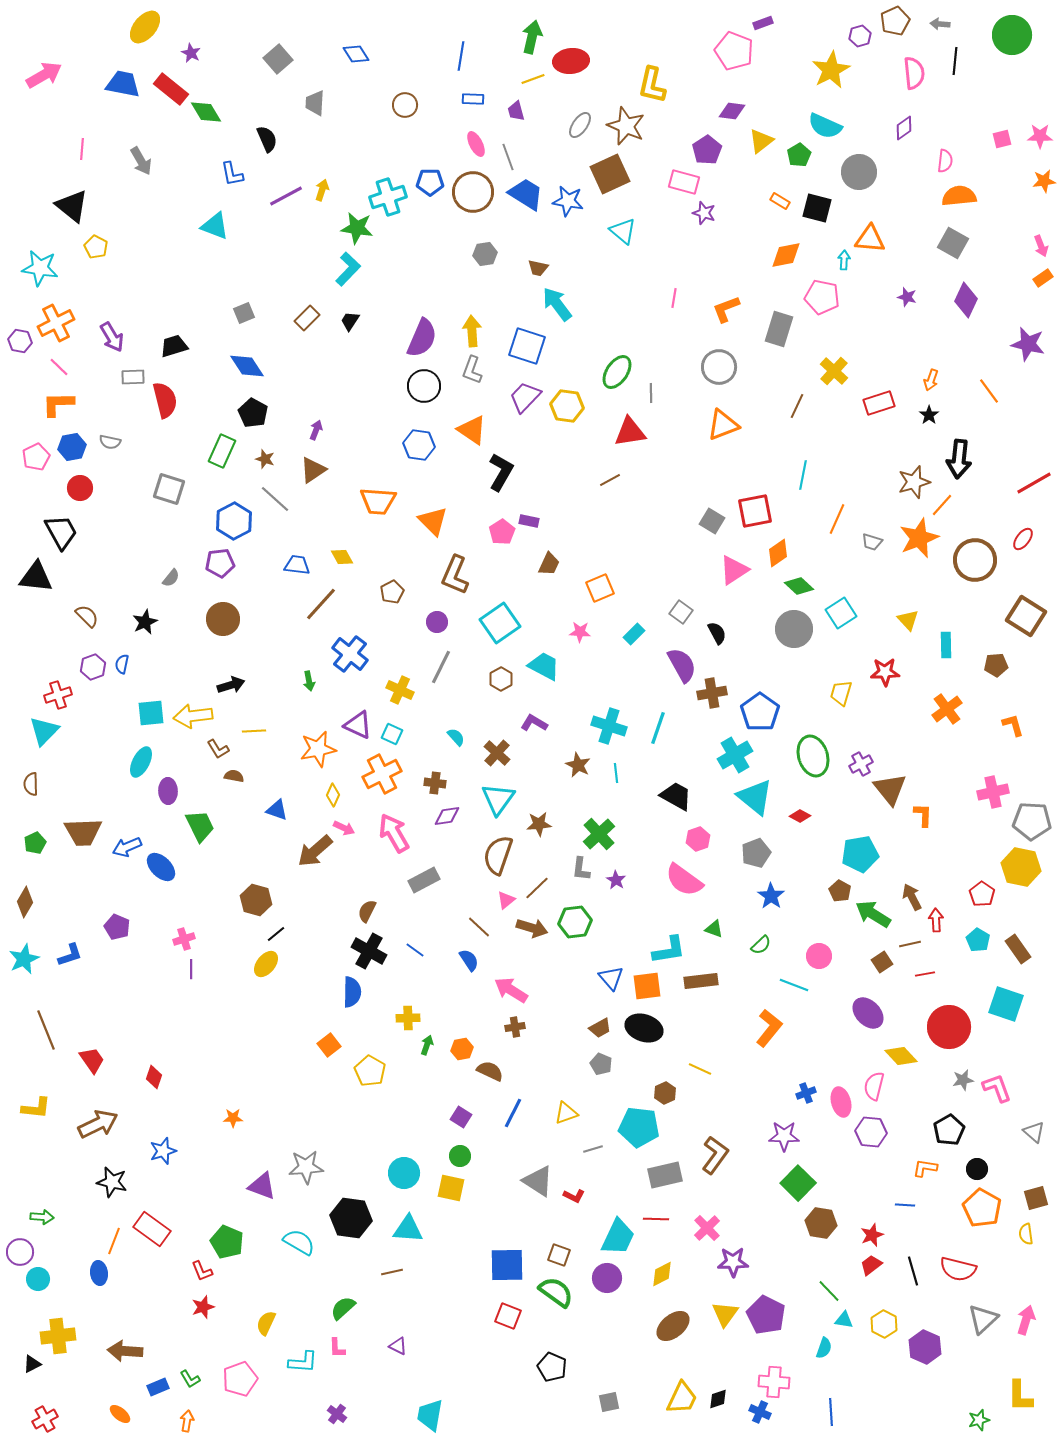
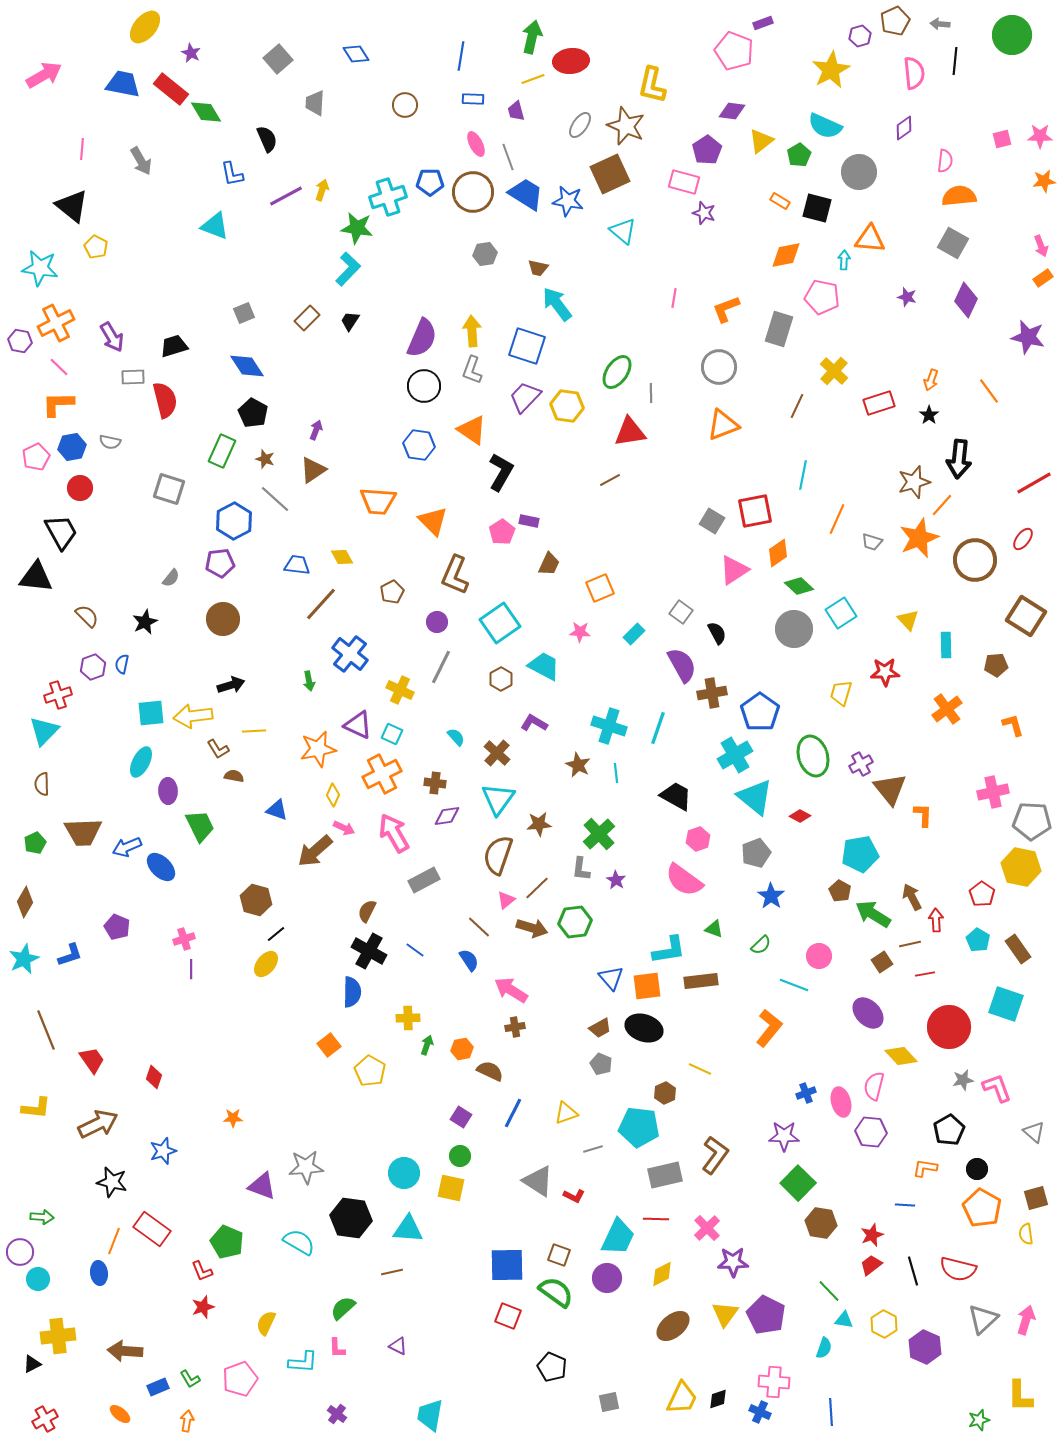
purple star at (1028, 344): moved 7 px up
brown semicircle at (31, 784): moved 11 px right
